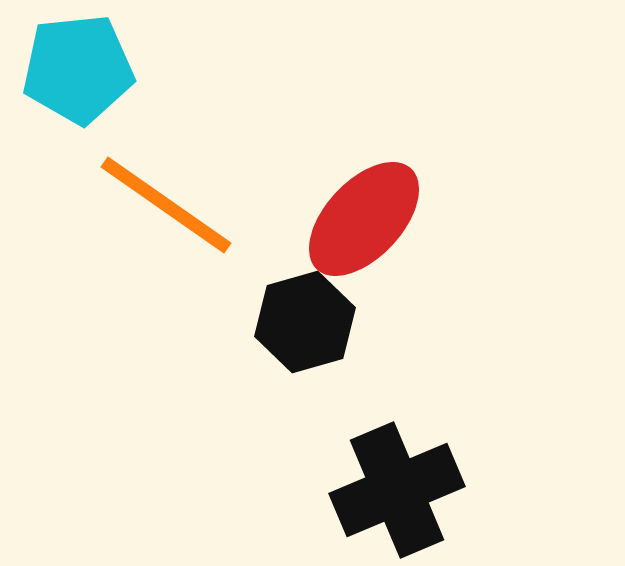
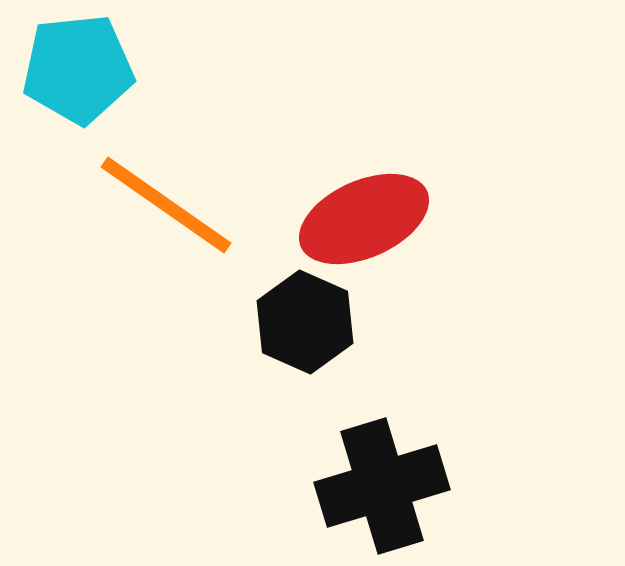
red ellipse: rotated 23 degrees clockwise
black hexagon: rotated 20 degrees counterclockwise
black cross: moved 15 px left, 4 px up; rotated 6 degrees clockwise
